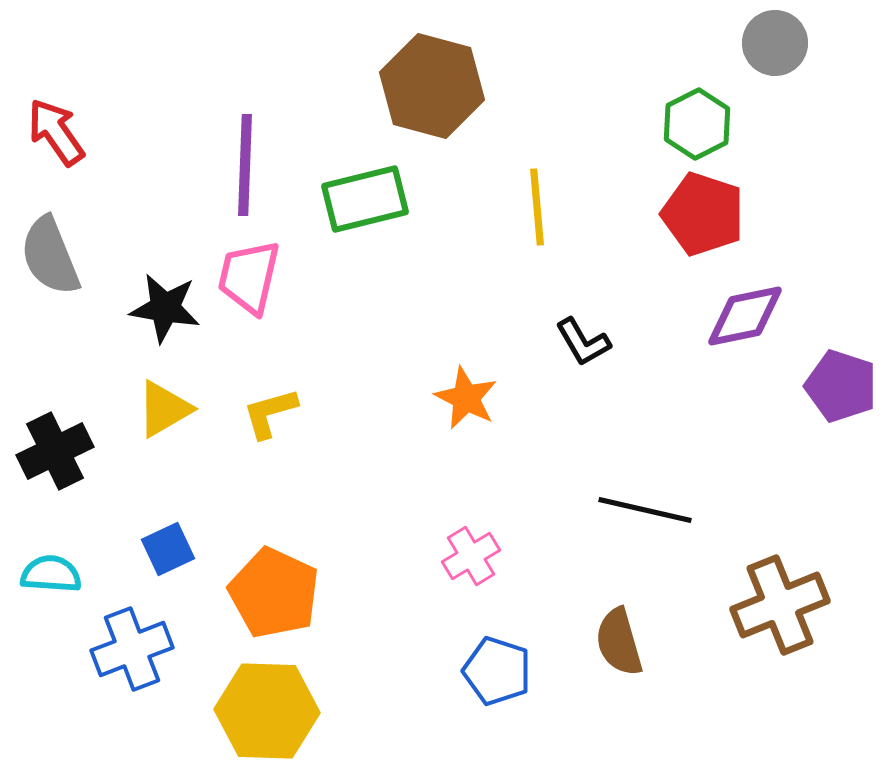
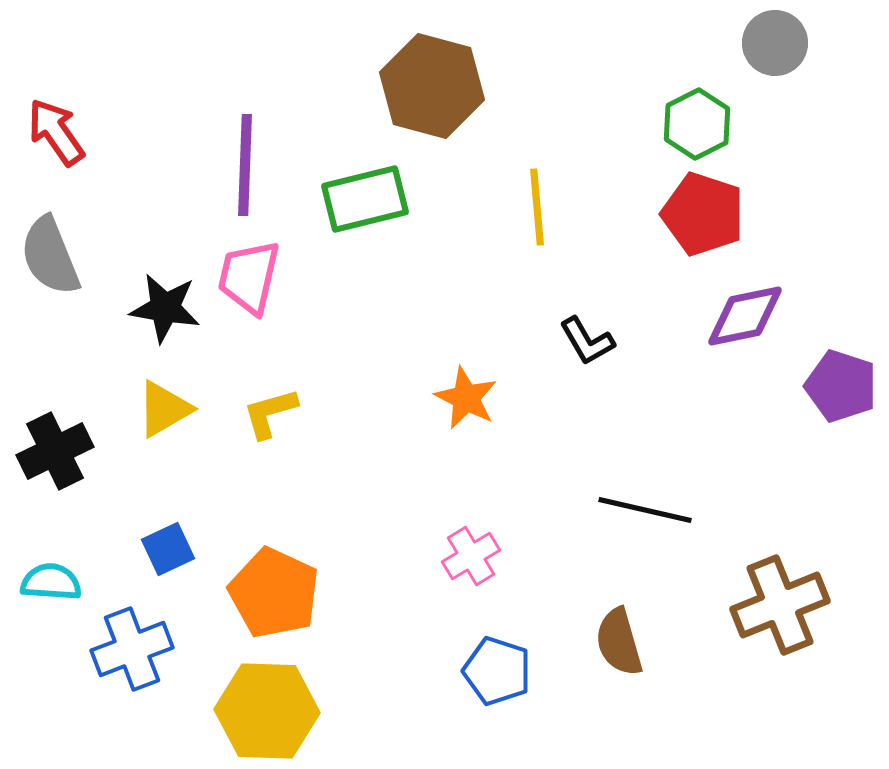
black L-shape: moved 4 px right, 1 px up
cyan semicircle: moved 8 px down
